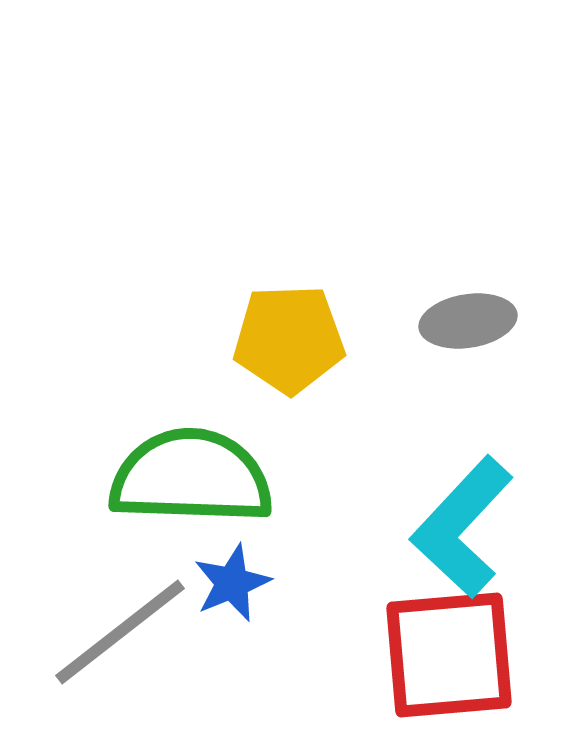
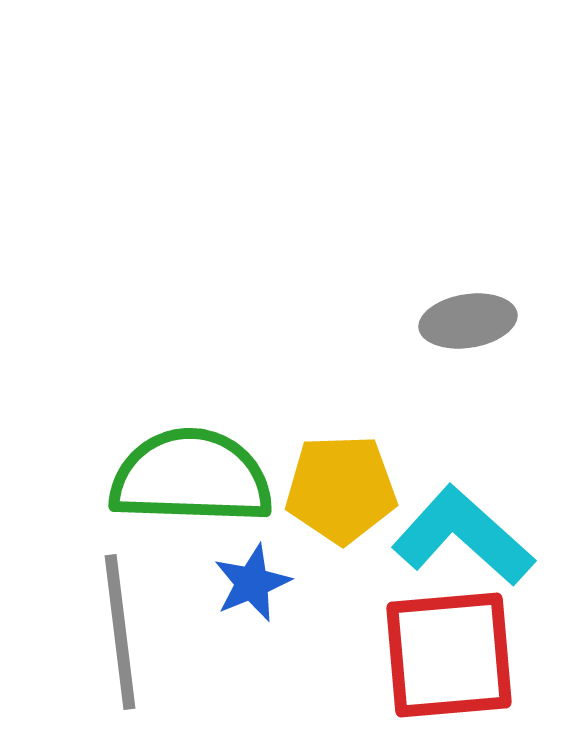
yellow pentagon: moved 52 px right, 150 px down
cyan L-shape: moved 1 px right, 9 px down; rotated 89 degrees clockwise
blue star: moved 20 px right
gray line: rotated 59 degrees counterclockwise
